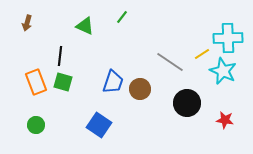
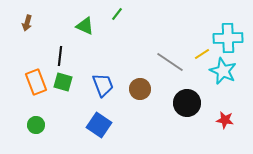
green line: moved 5 px left, 3 px up
blue trapezoid: moved 10 px left, 3 px down; rotated 40 degrees counterclockwise
